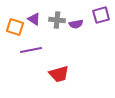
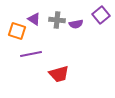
purple square: rotated 24 degrees counterclockwise
orange square: moved 2 px right, 4 px down
purple line: moved 4 px down
